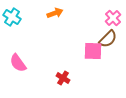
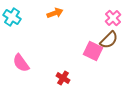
brown semicircle: moved 1 px right, 1 px down
pink square: rotated 24 degrees clockwise
pink semicircle: moved 3 px right
